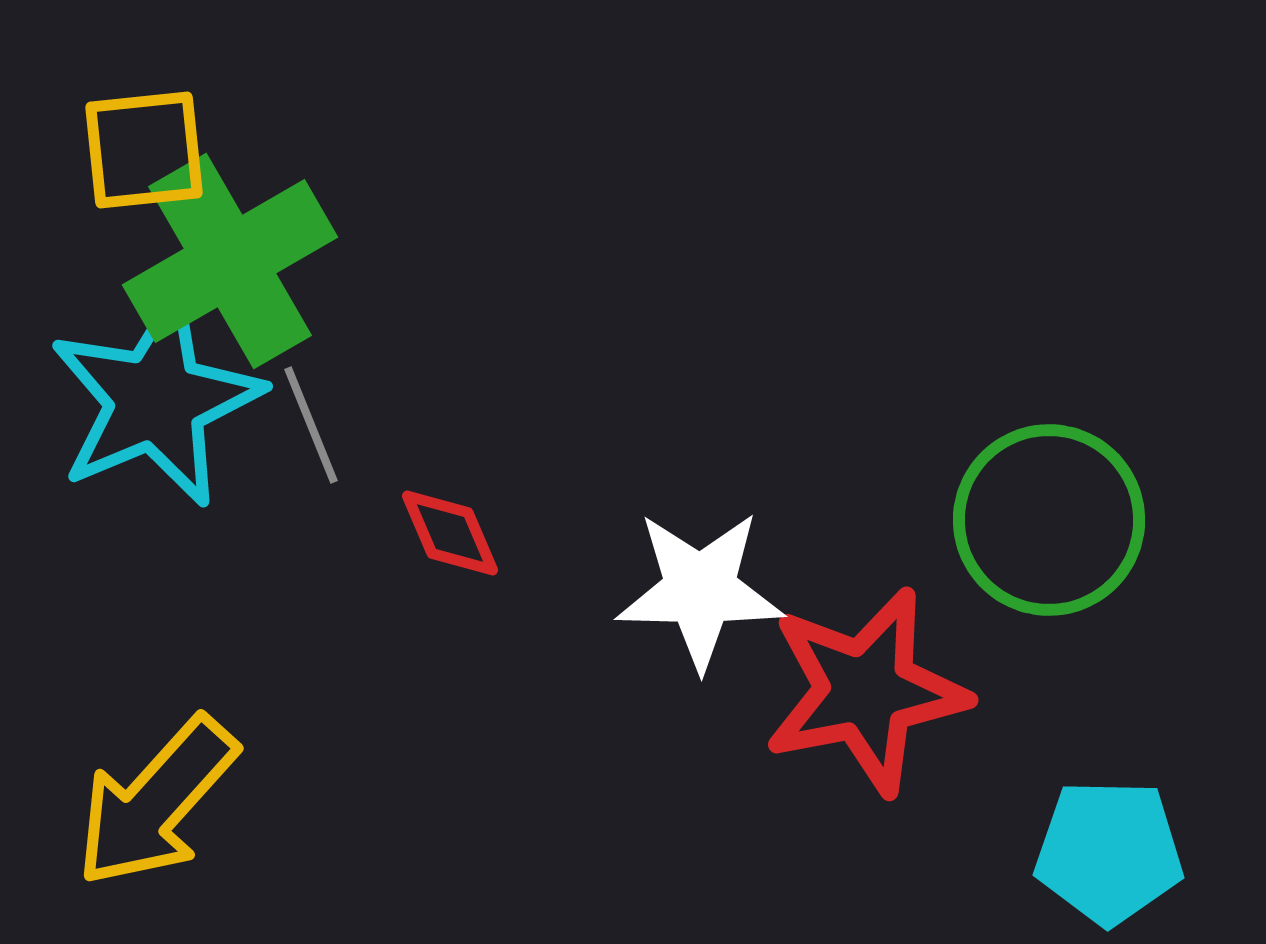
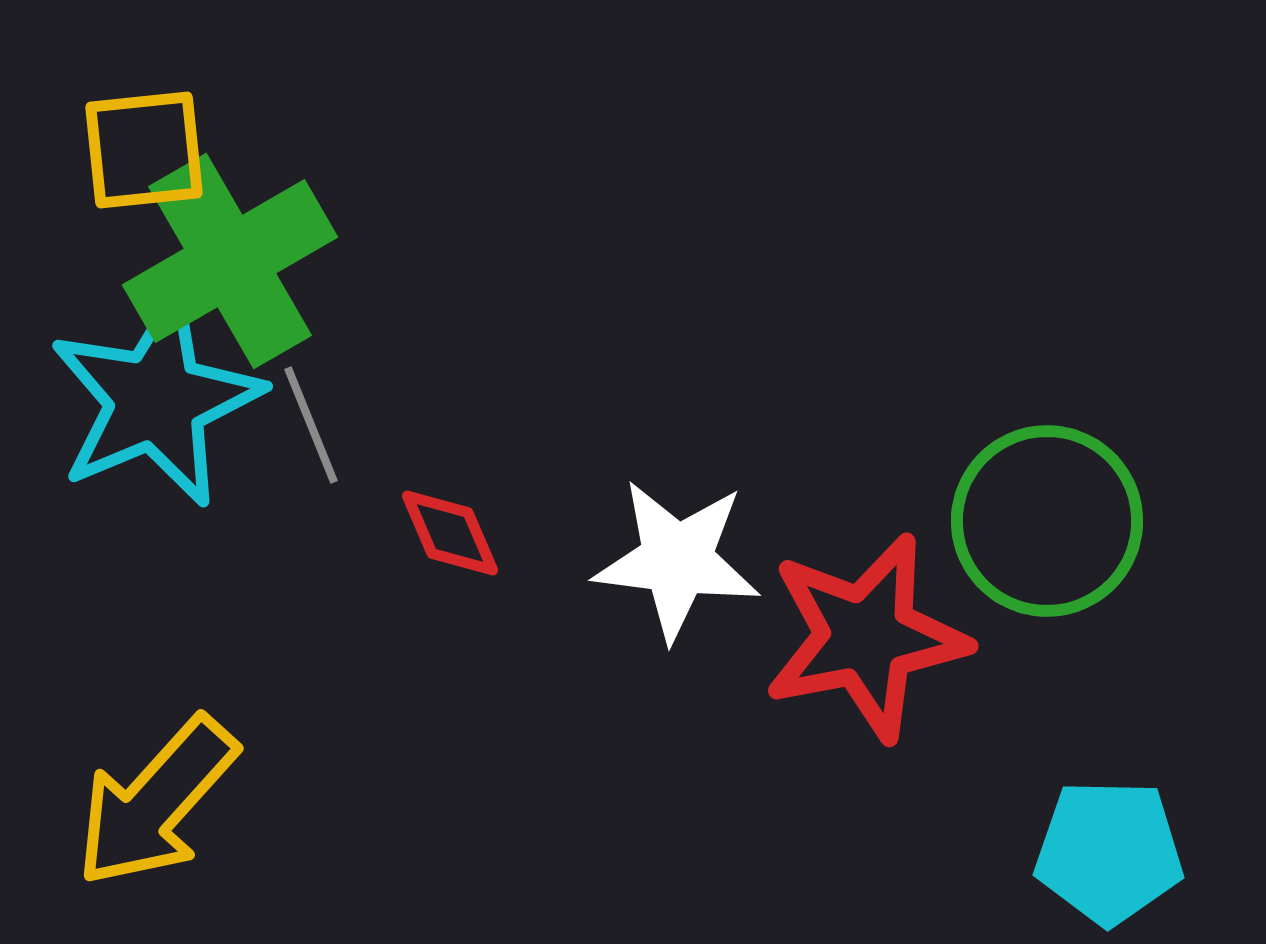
green circle: moved 2 px left, 1 px down
white star: moved 23 px left, 30 px up; rotated 6 degrees clockwise
red star: moved 54 px up
